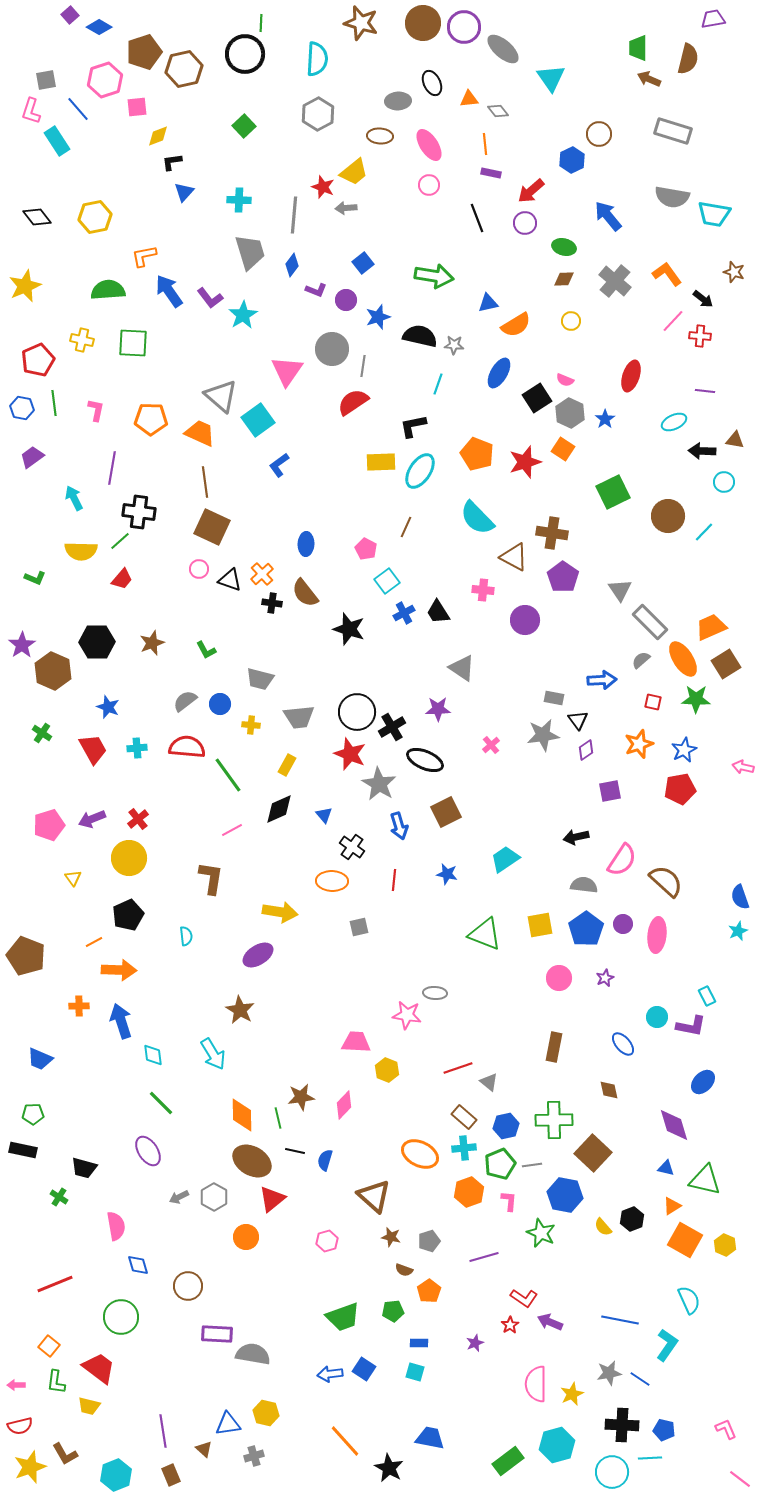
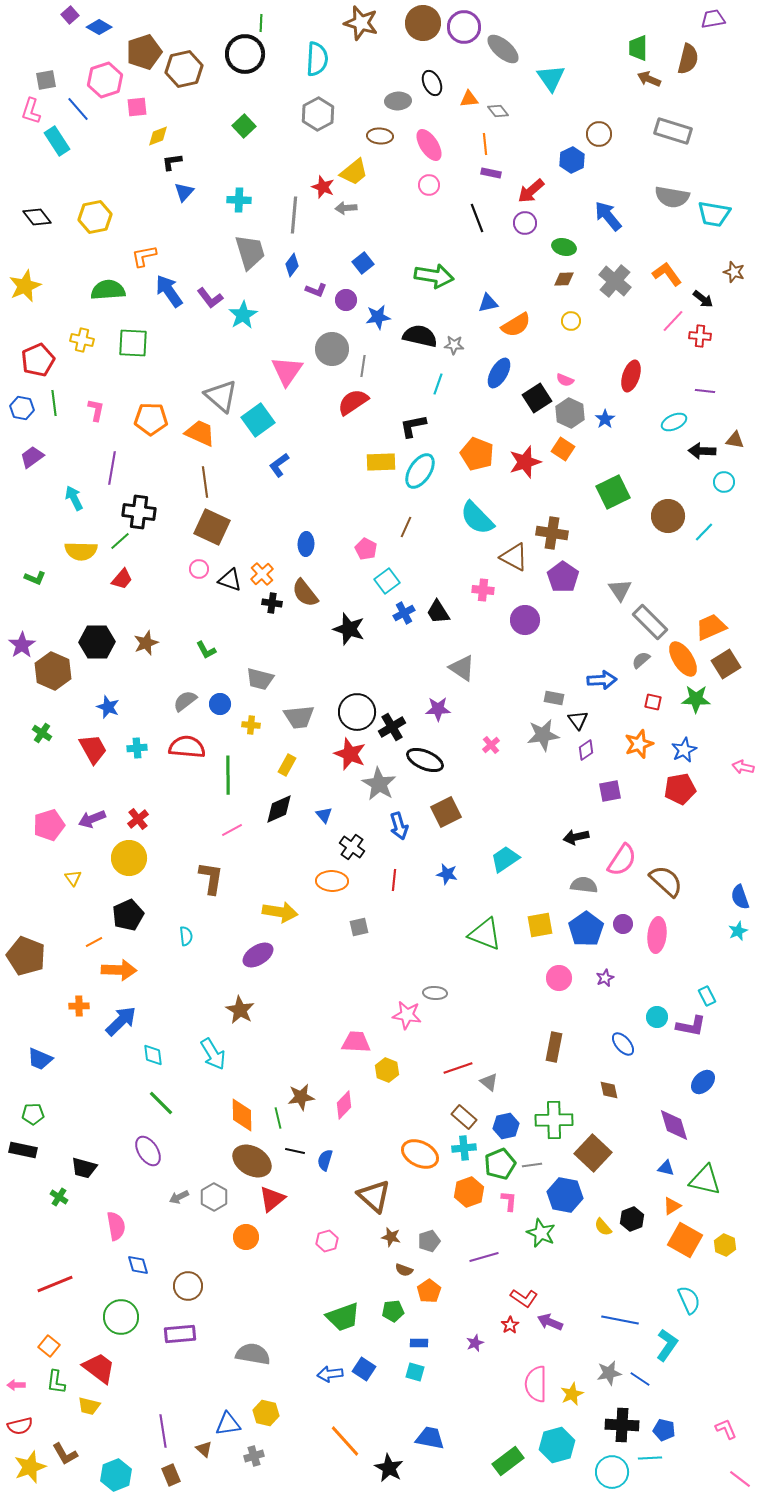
blue star at (378, 317): rotated 10 degrees clockwise
brown star at (152, 643): moved 6 px left
green line at (228, 775): rotated 36 degrees clockwise
blue arrow at (121, 1021): rotated 64 degrees clockwise
purple rectangle at (217, 1334): moved 37 px left; rotated 8 degrees counterclockwise
